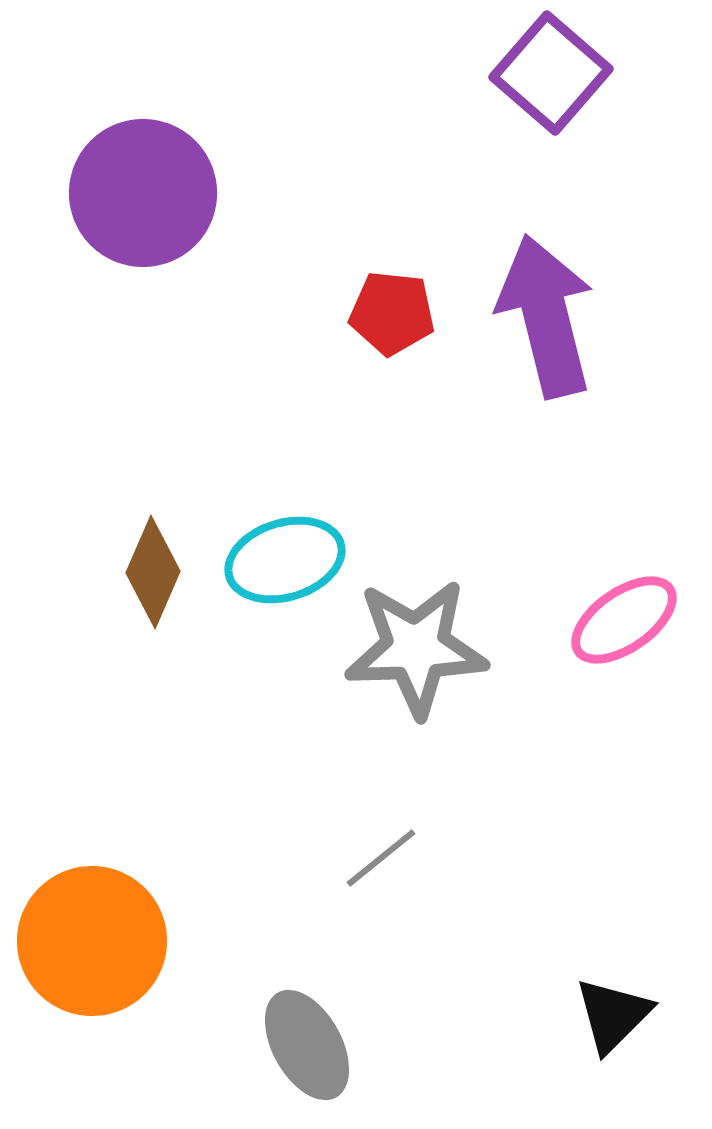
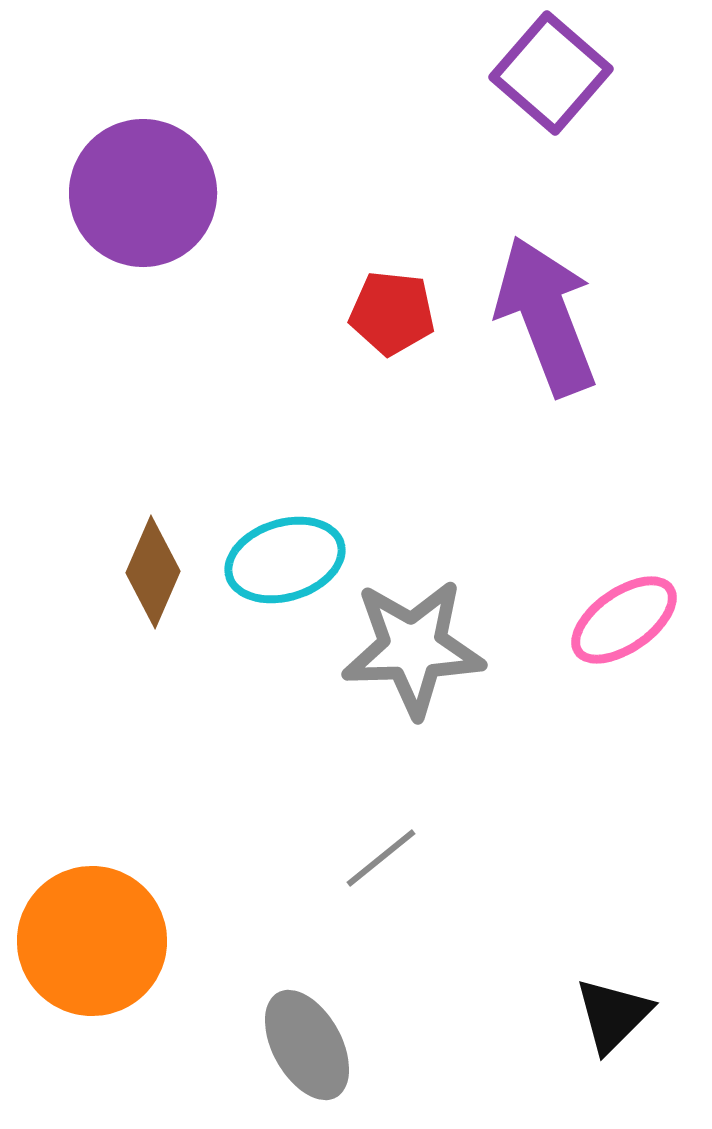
purple arrow: rotated 7 degrees counterclockwise
gray star: moved 3 px left
